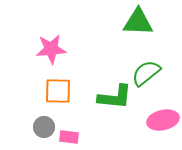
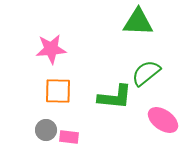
pink ellipse: rotated 48 degrees clockwise
gray circle: moved 2 px right, 3 px down
